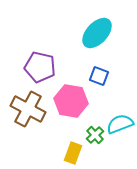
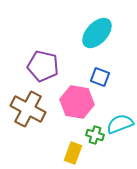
purple pentagon: moved 3 px right, 1 px up
blue square: moved 1 px right, 1 px down
pink hexagon: moved 6 px right, 1 px down
green cross: rotated 30 degrees counterclockwise
